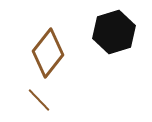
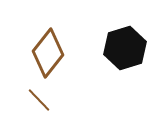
black hexagon: moved 11 px right, 16 px down
